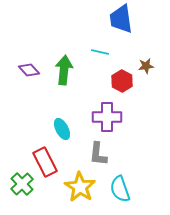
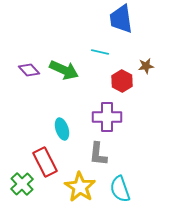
green arrow: rotated 108 degrees clockwise
cyan ellipse: rotated 10 degrees clockwise
